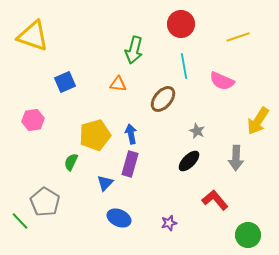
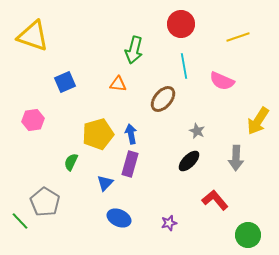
yellow pentagon: moved 3 px right, 1 px up
